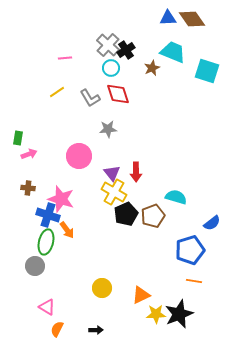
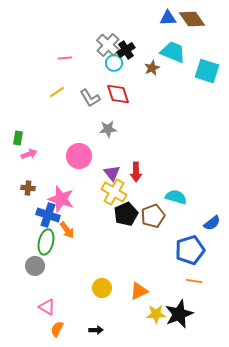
cyan circle: moved 3 px right, 5 px up
orange triangle: moved 2 px left, 4 px up
